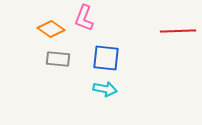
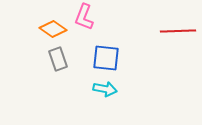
pink L-shape: moved 1 px up
orange diamond: moved 2 px right
gray rectangle: rotated 65 degrees clockwise
